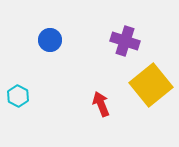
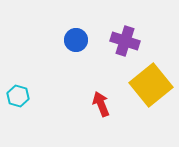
blue circle: moved 26 px right
cyan hexagon: rotated 10 degrees counterclockwise
